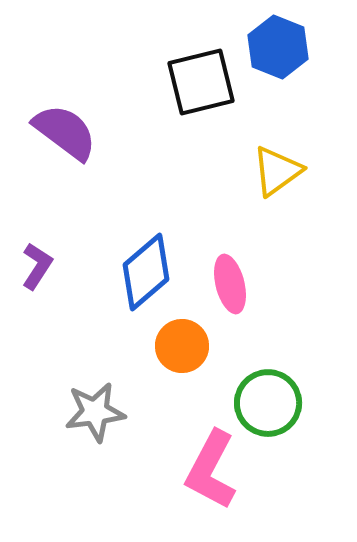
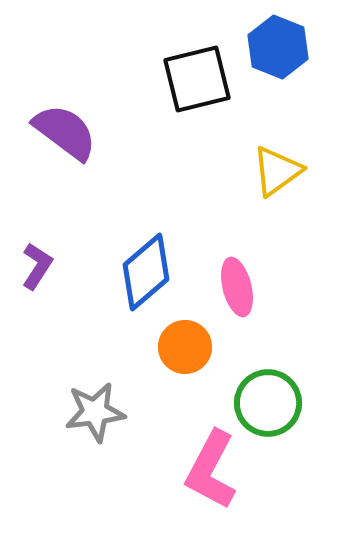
black square: moved 4 px left, 3 px up
pink ellipse: moved 7 px right, 3 px down
orange circle: moved 3 px right, 1 px down
